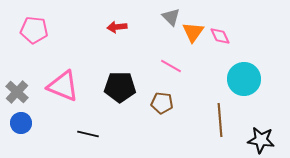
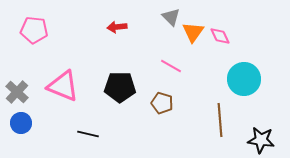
brown pentagon: rotated 10 degrees clockwise
